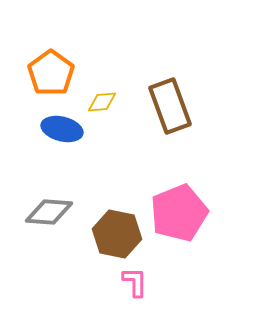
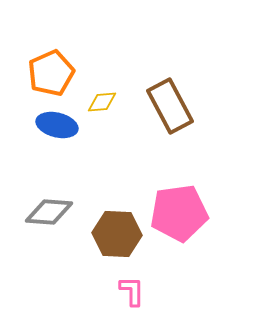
orange pentagon: rotated 12 degrees clockwise
brown rectangle: rotated 8 degrees counterclockwise
blue ellipse: moved 5 px left, 4 px up
pink pentagon: rotated 14 degrees clockwise
brown hexagon: rotated 9 degrees counterclockwise
pink L-shape: moved 3 px left, 9 px down
